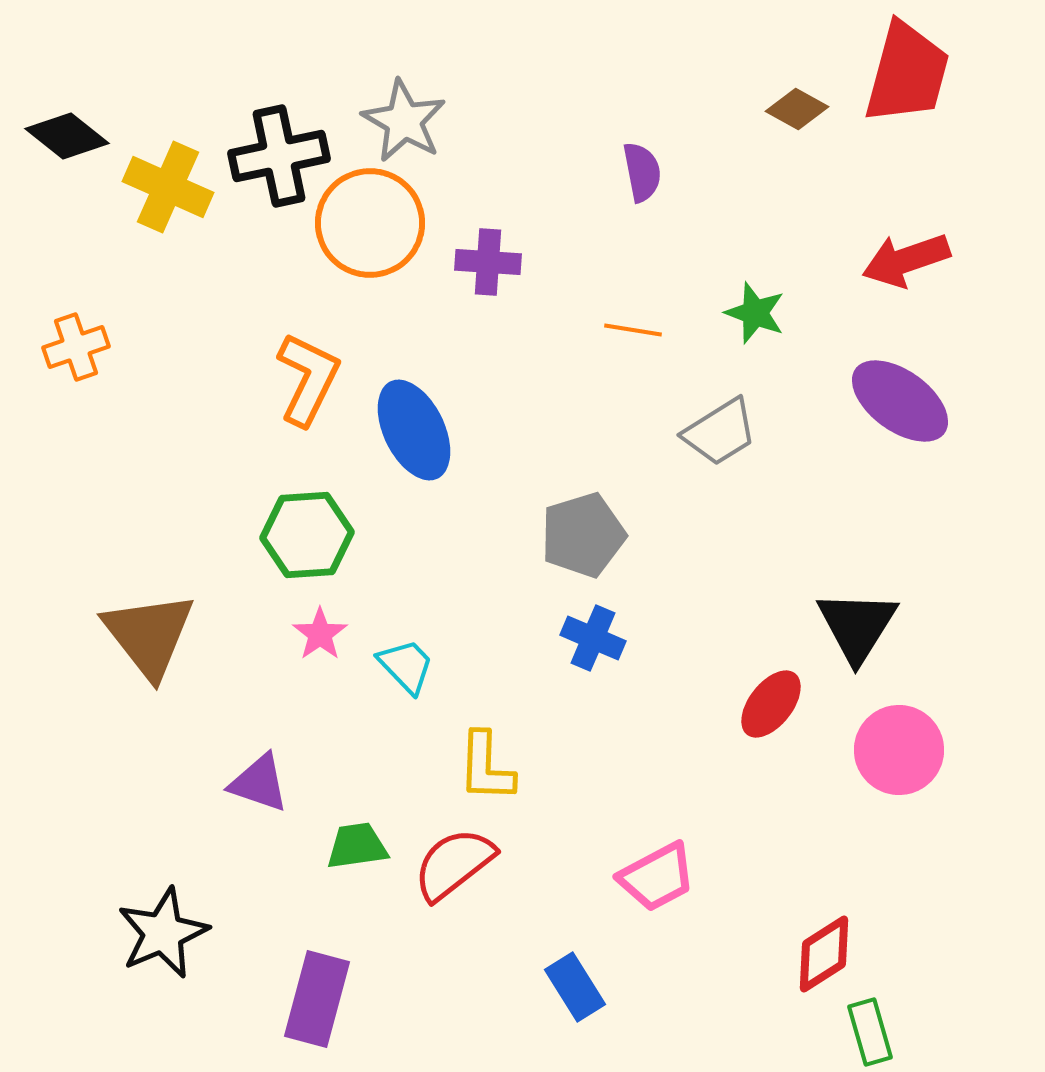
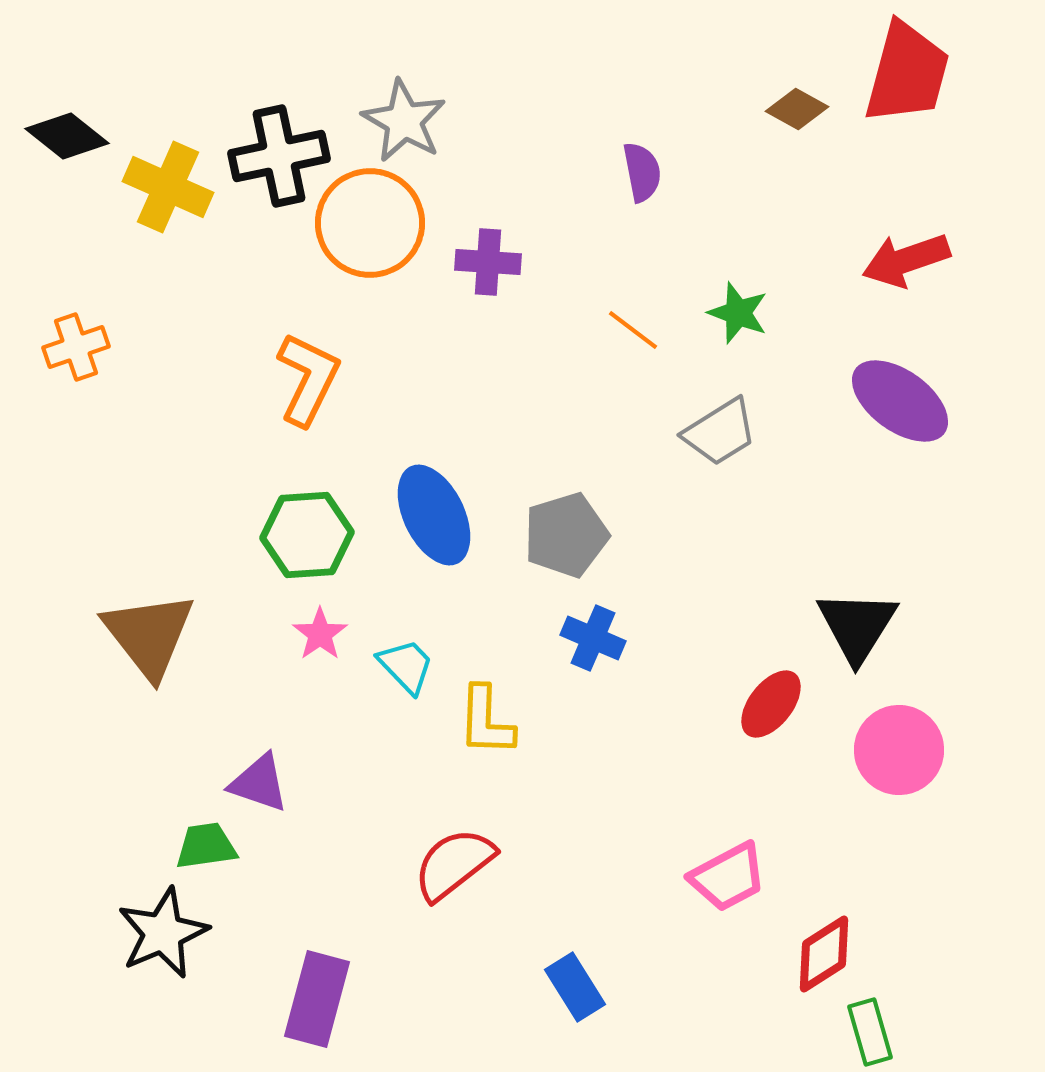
green star: moved 17 px left
orange line: rotated 28 degrees clockwise
blue ellipse: moved 20 px right, 85 px down
gray pentagon: moved 17 px left
yellow L-shape: moved 46 px up
green trapezoid: moved 151 px left
pink trapezoid: moved 71 px right
